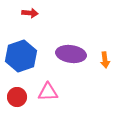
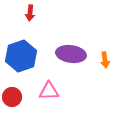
red arrow: rotated 91 degrees clockwise
pink triangle: moved 1 px right, 1 px up
red circle: moved 5 px left
